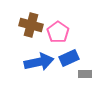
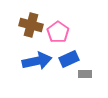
blue rectangle: moved 1 px down
blue arrow: moved 2 px left, 1 px up
